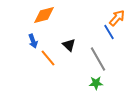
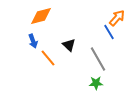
orange diamond: moved 3 px left, 1 px down
